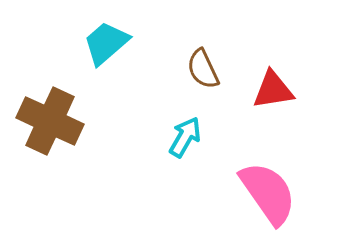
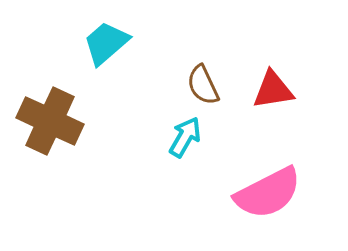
brown semicircle: moved 16 px down
pink semicircle: rotated 98 degrees clockwise
